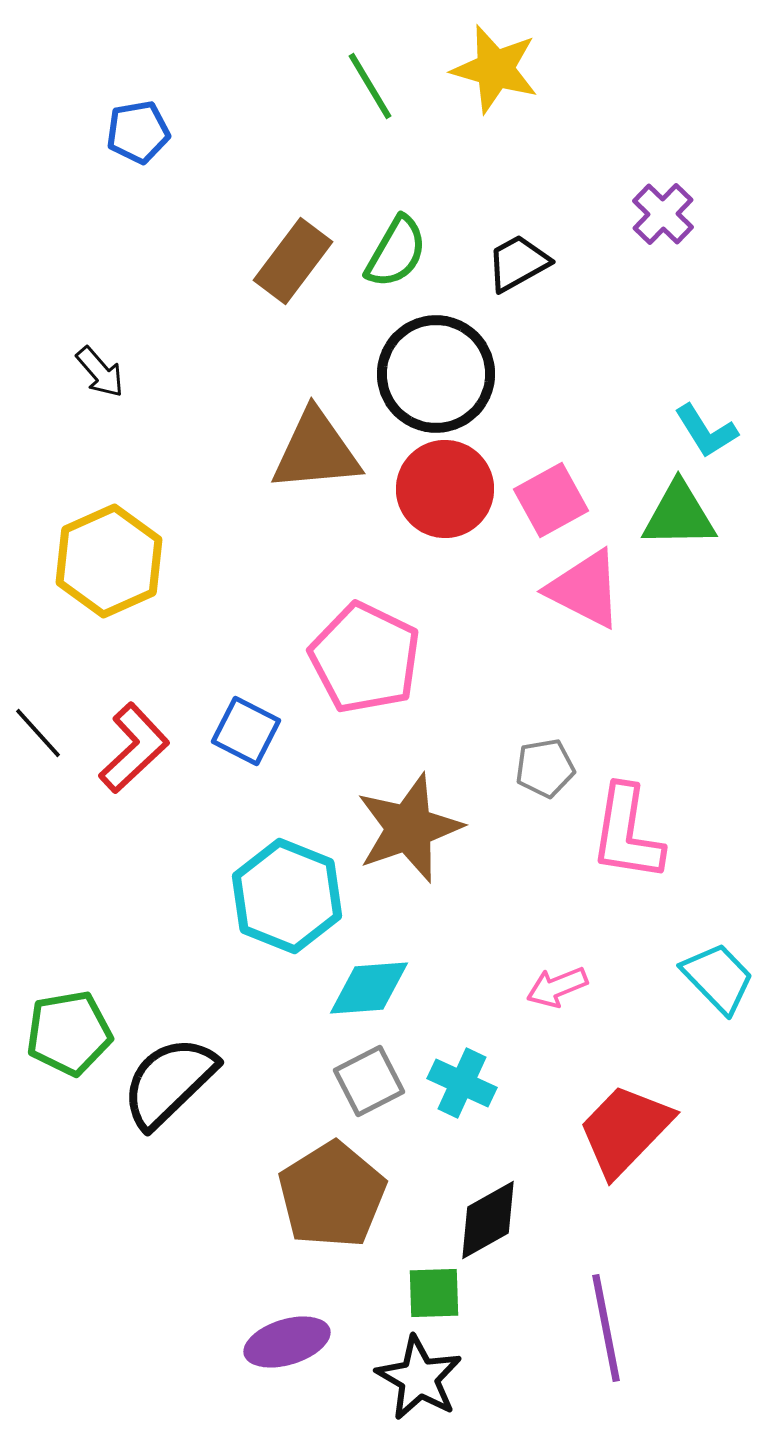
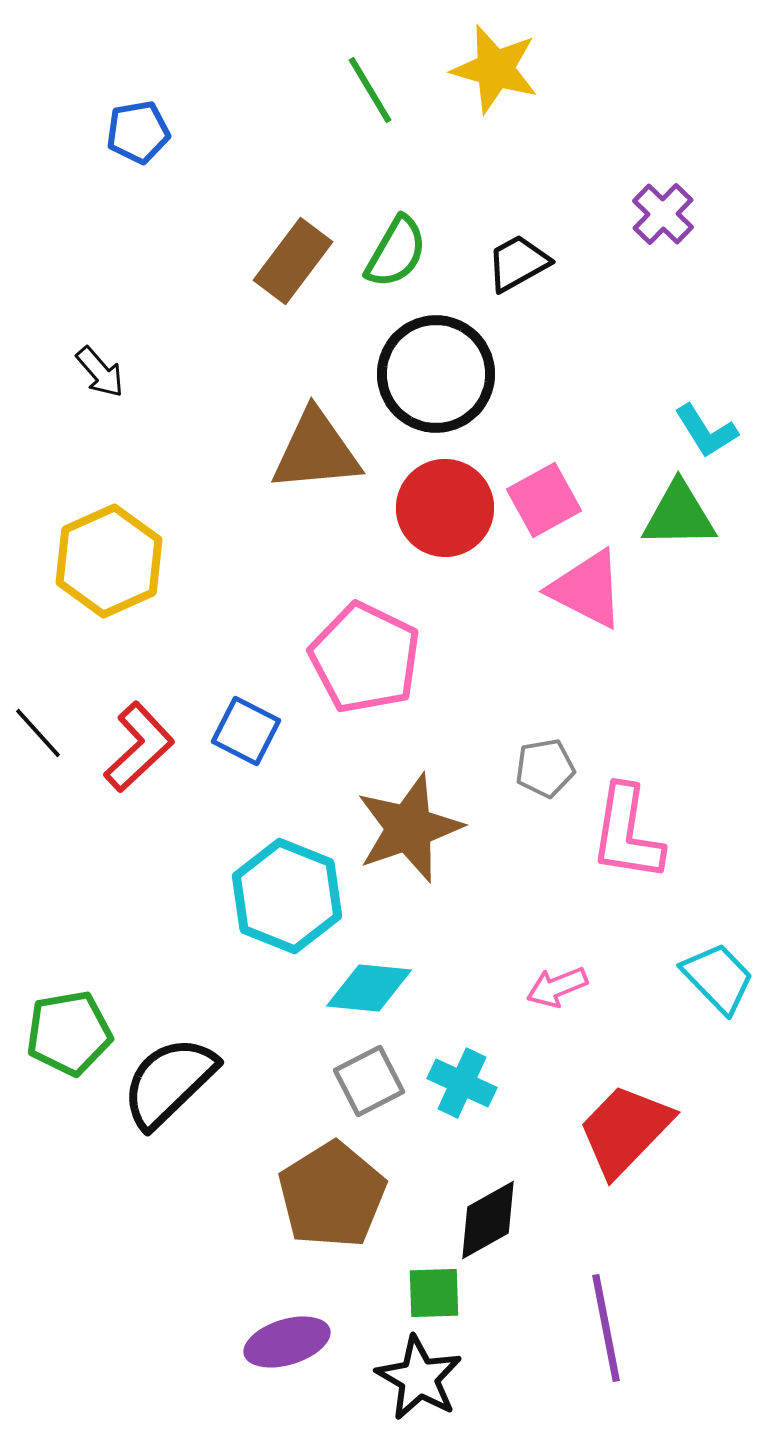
green line: moved 4 px down
red circle: moved 19 px down
pink square: moved 7 px left
pink triangle: moved 2 px right
red L-shape: moved 5 px right, 1 px up
cyan diamond: rotated 10 degrees clockwise
